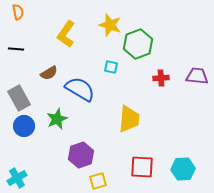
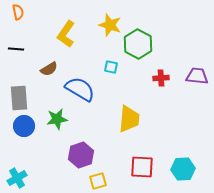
green hexagon: rotated 12 degrees counterclockwise
brown semicircle: moved 4 px up
gray rectangle: rotated 25 degrees clockwise
green star: rotated 15 degrees clockwise
